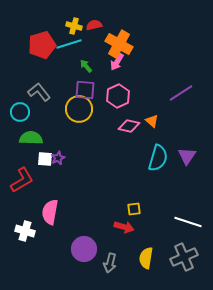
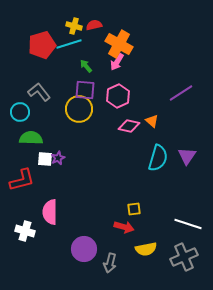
red L-shape: rotated 16 degrees clockwise
pink semicircle: rotated 10 degrees counterclockwise
white line: moved 2 px down
yellow semicircle: moved 9 px up; rotated 110 degrees counterclockwise
